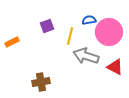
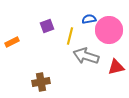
blue semicircle: moved 1 px up
pink circle: moved 2 px up
red triangle: moved 1 px right; rotated 42 degrees counterclockwise
